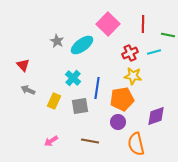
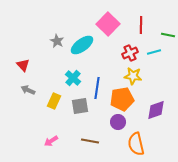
red line: moved 2 px left, 1 px down
purple diamond: moved 6 px up
